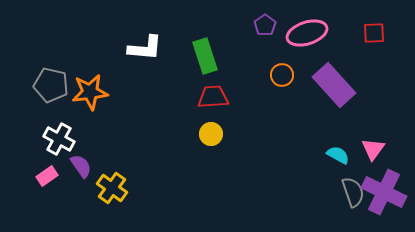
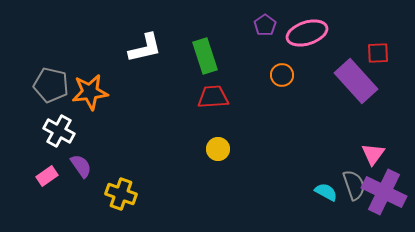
red square: moved 4 px right, 20 px down
white L-shape: rotated 18 degrees counterclockwise
purple rectangle: moved 22 px right, 4 px up
yellow circle: moved 7 px right, 15 px down
white cross: moved 8 px up
pink triangle: moved 5 px down
cyan semicircle: moved 12 px left, 37 px down
yellow cross: moved 9 px right, 6 px down; rotated 16 degrees counterclockwise
gray semicircle: moved 1 px right, 7 px up
